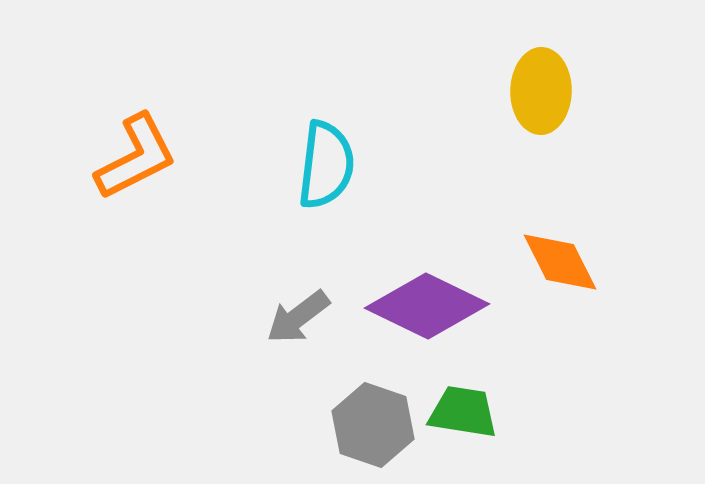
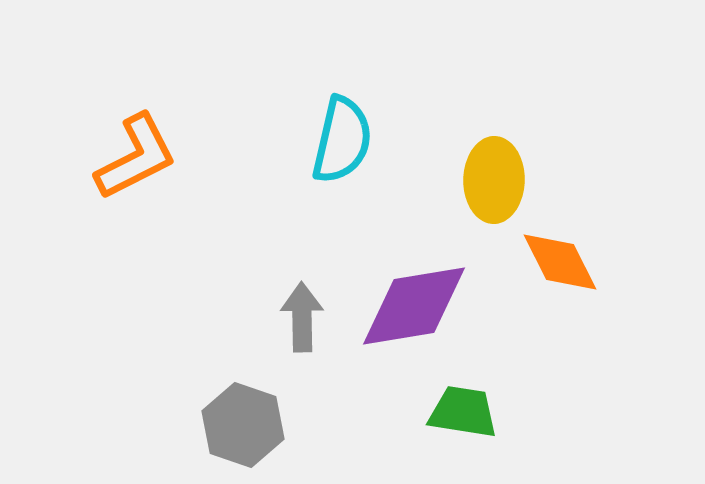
yellow ellipse: moved 47 px left, 89 px down
cyan semicircle: moved 16 px right, 25 px up; rotated 6 degrees clockwise
purple diamond: moved 13 px left; rotated 35 degrees counterclockwise
gray arrow: moved 4 px right; rotated 126 degrees clockwise
gray hexagon: moved 130 px left
